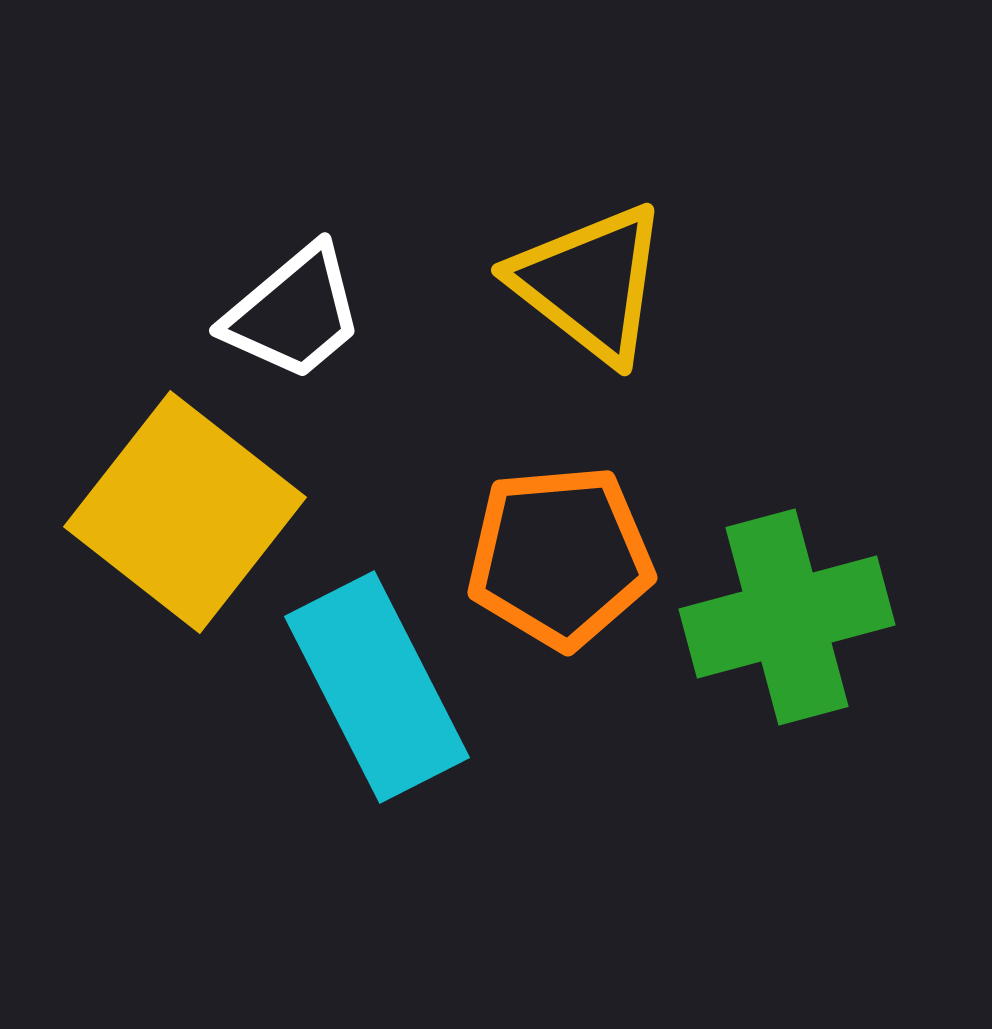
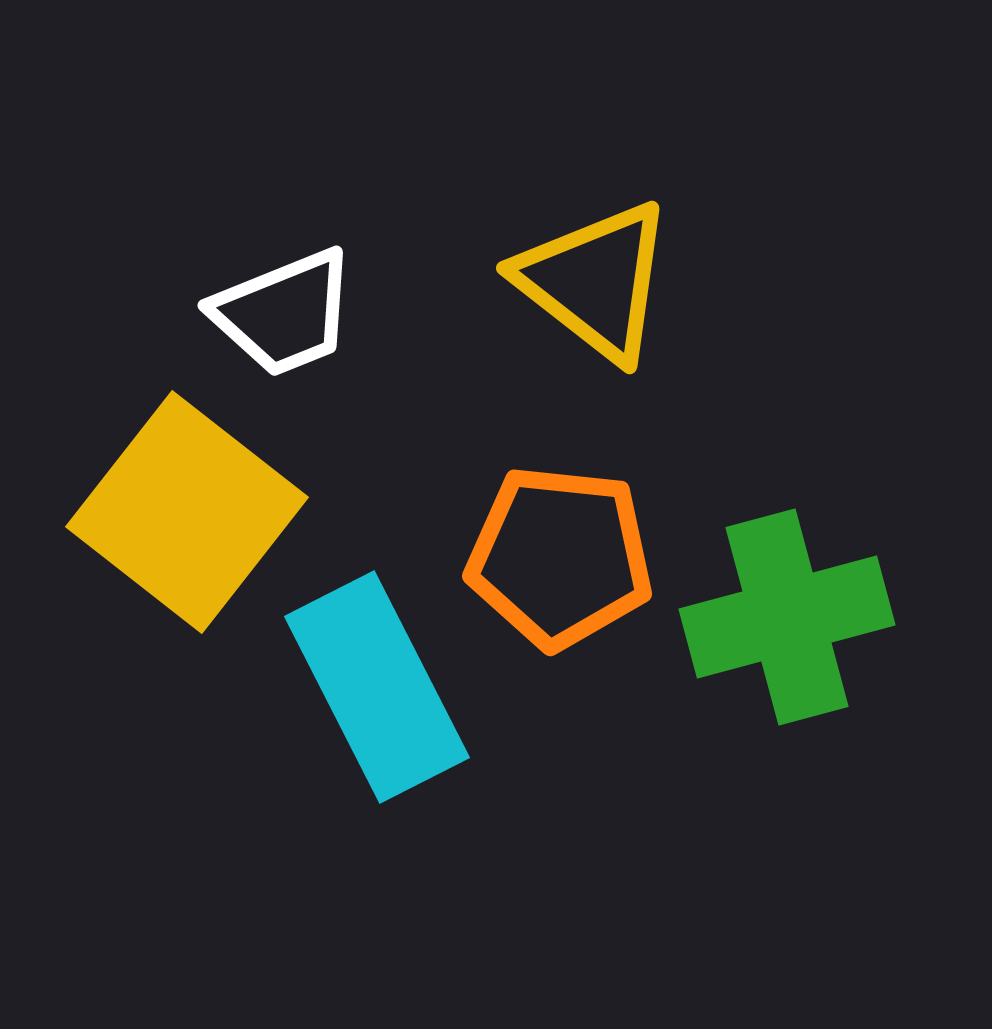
yellow triangle: moved 5 px right, 2 px up
white trapezoid: moved 10 px left; rotated 18 degrees clockwise
yellow square: moved 2 px right
orange pentagon: rotated 11 degrees clockwise
